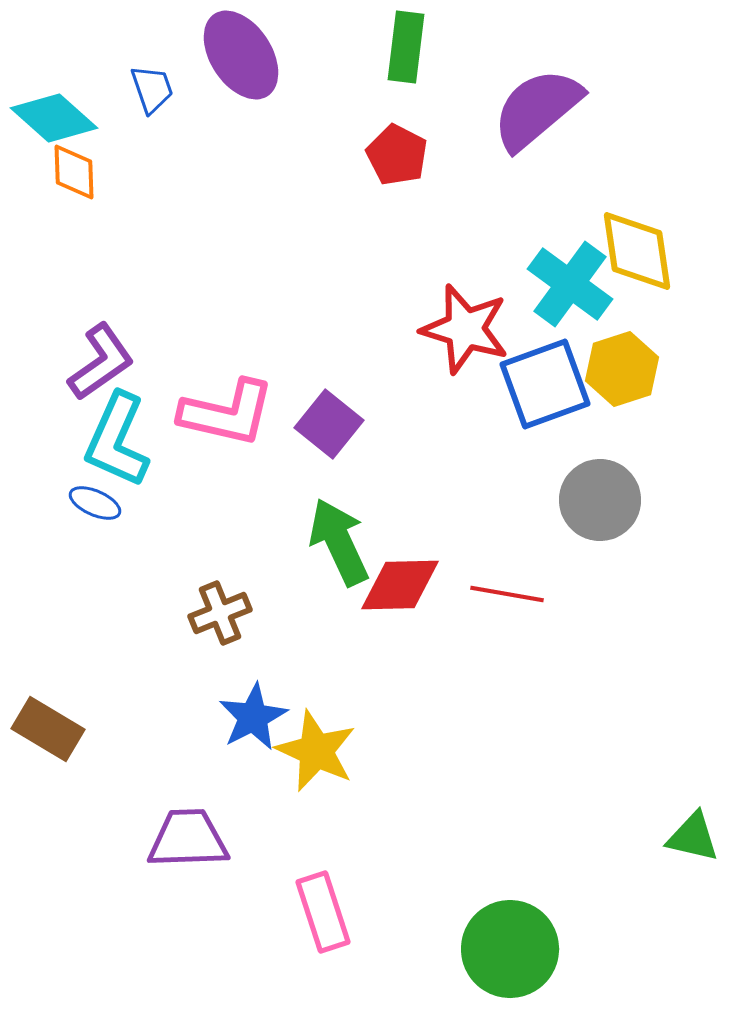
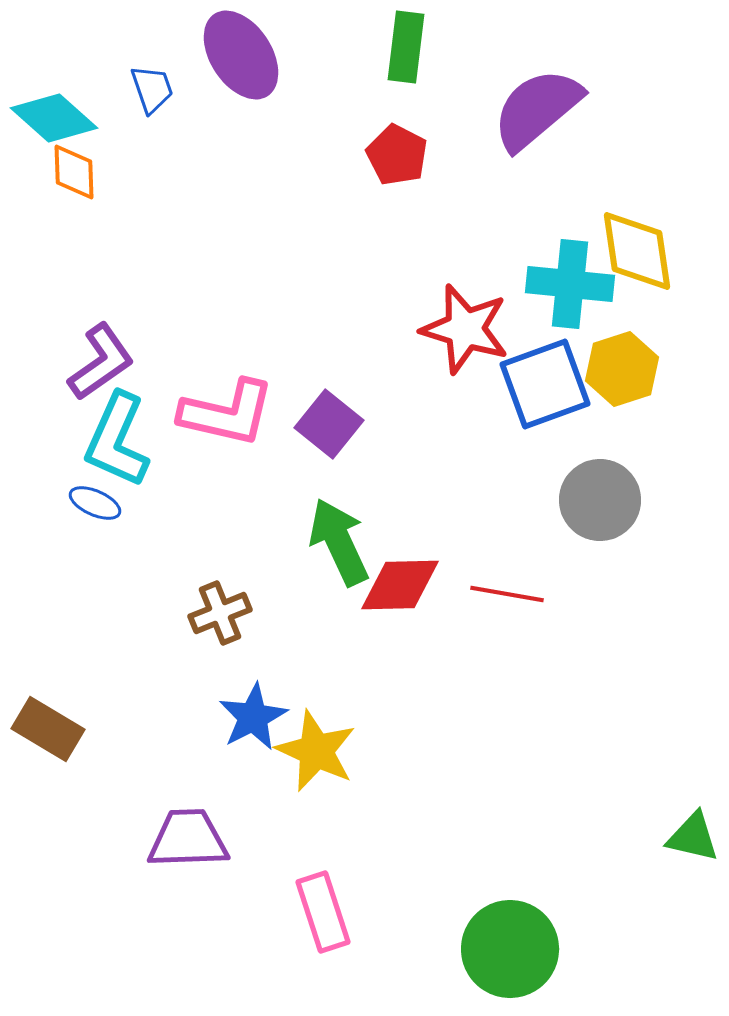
cyan cross: rotated 30 degrees counterclockwise
